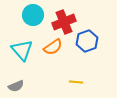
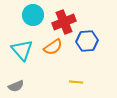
blue hexagon: rotated 15 degrees clockwise
